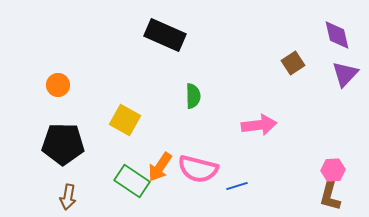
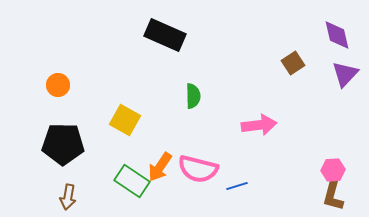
brown L-shape: moved 3 px right
